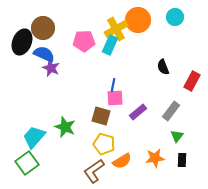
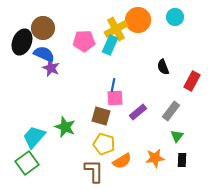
brown L-shape: rotated 125 degrees clockwise
